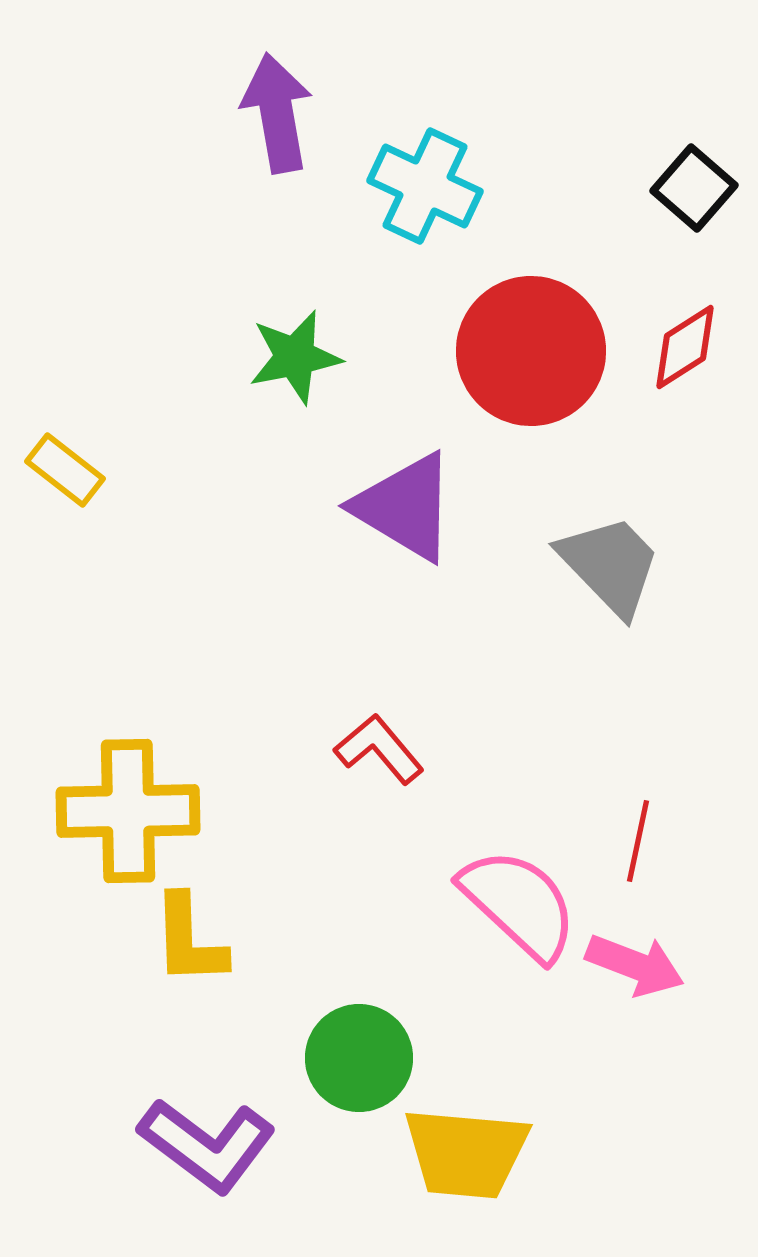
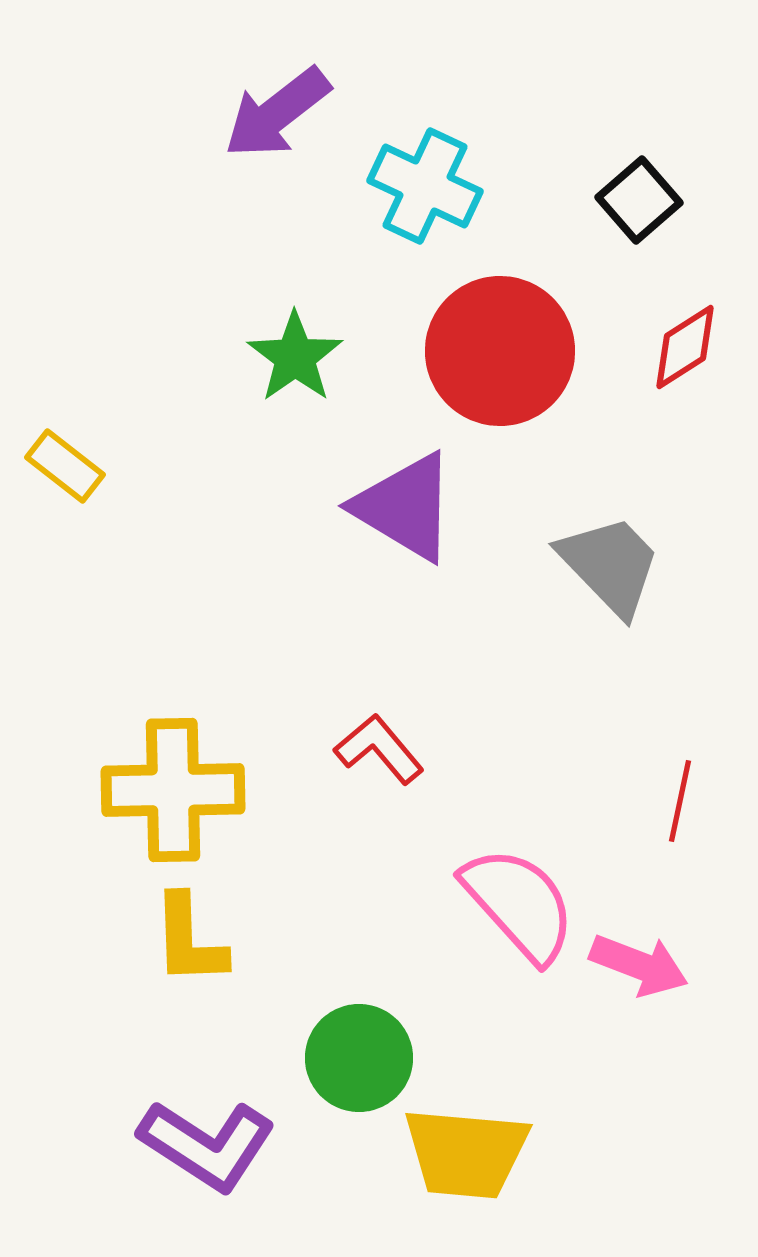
purple arrow: rotated 118 degrees counterclockwise
black square: moved 55 px left, 12 px down; rotated 8 degrees clockwise
red circle: moved 31 px left
green star: rotated 24 degrees counterclockwise
yellow rectangle: moved 4 px up
yellow cross: moved 45 px right, 21 px up
red line: moved 42 px right, 40 px up
pink semicircle: rotated 5 degrees clockwise
pink arrow: moved 4 px right
purple L-shape: rotated 4 degrees counterclockwise
